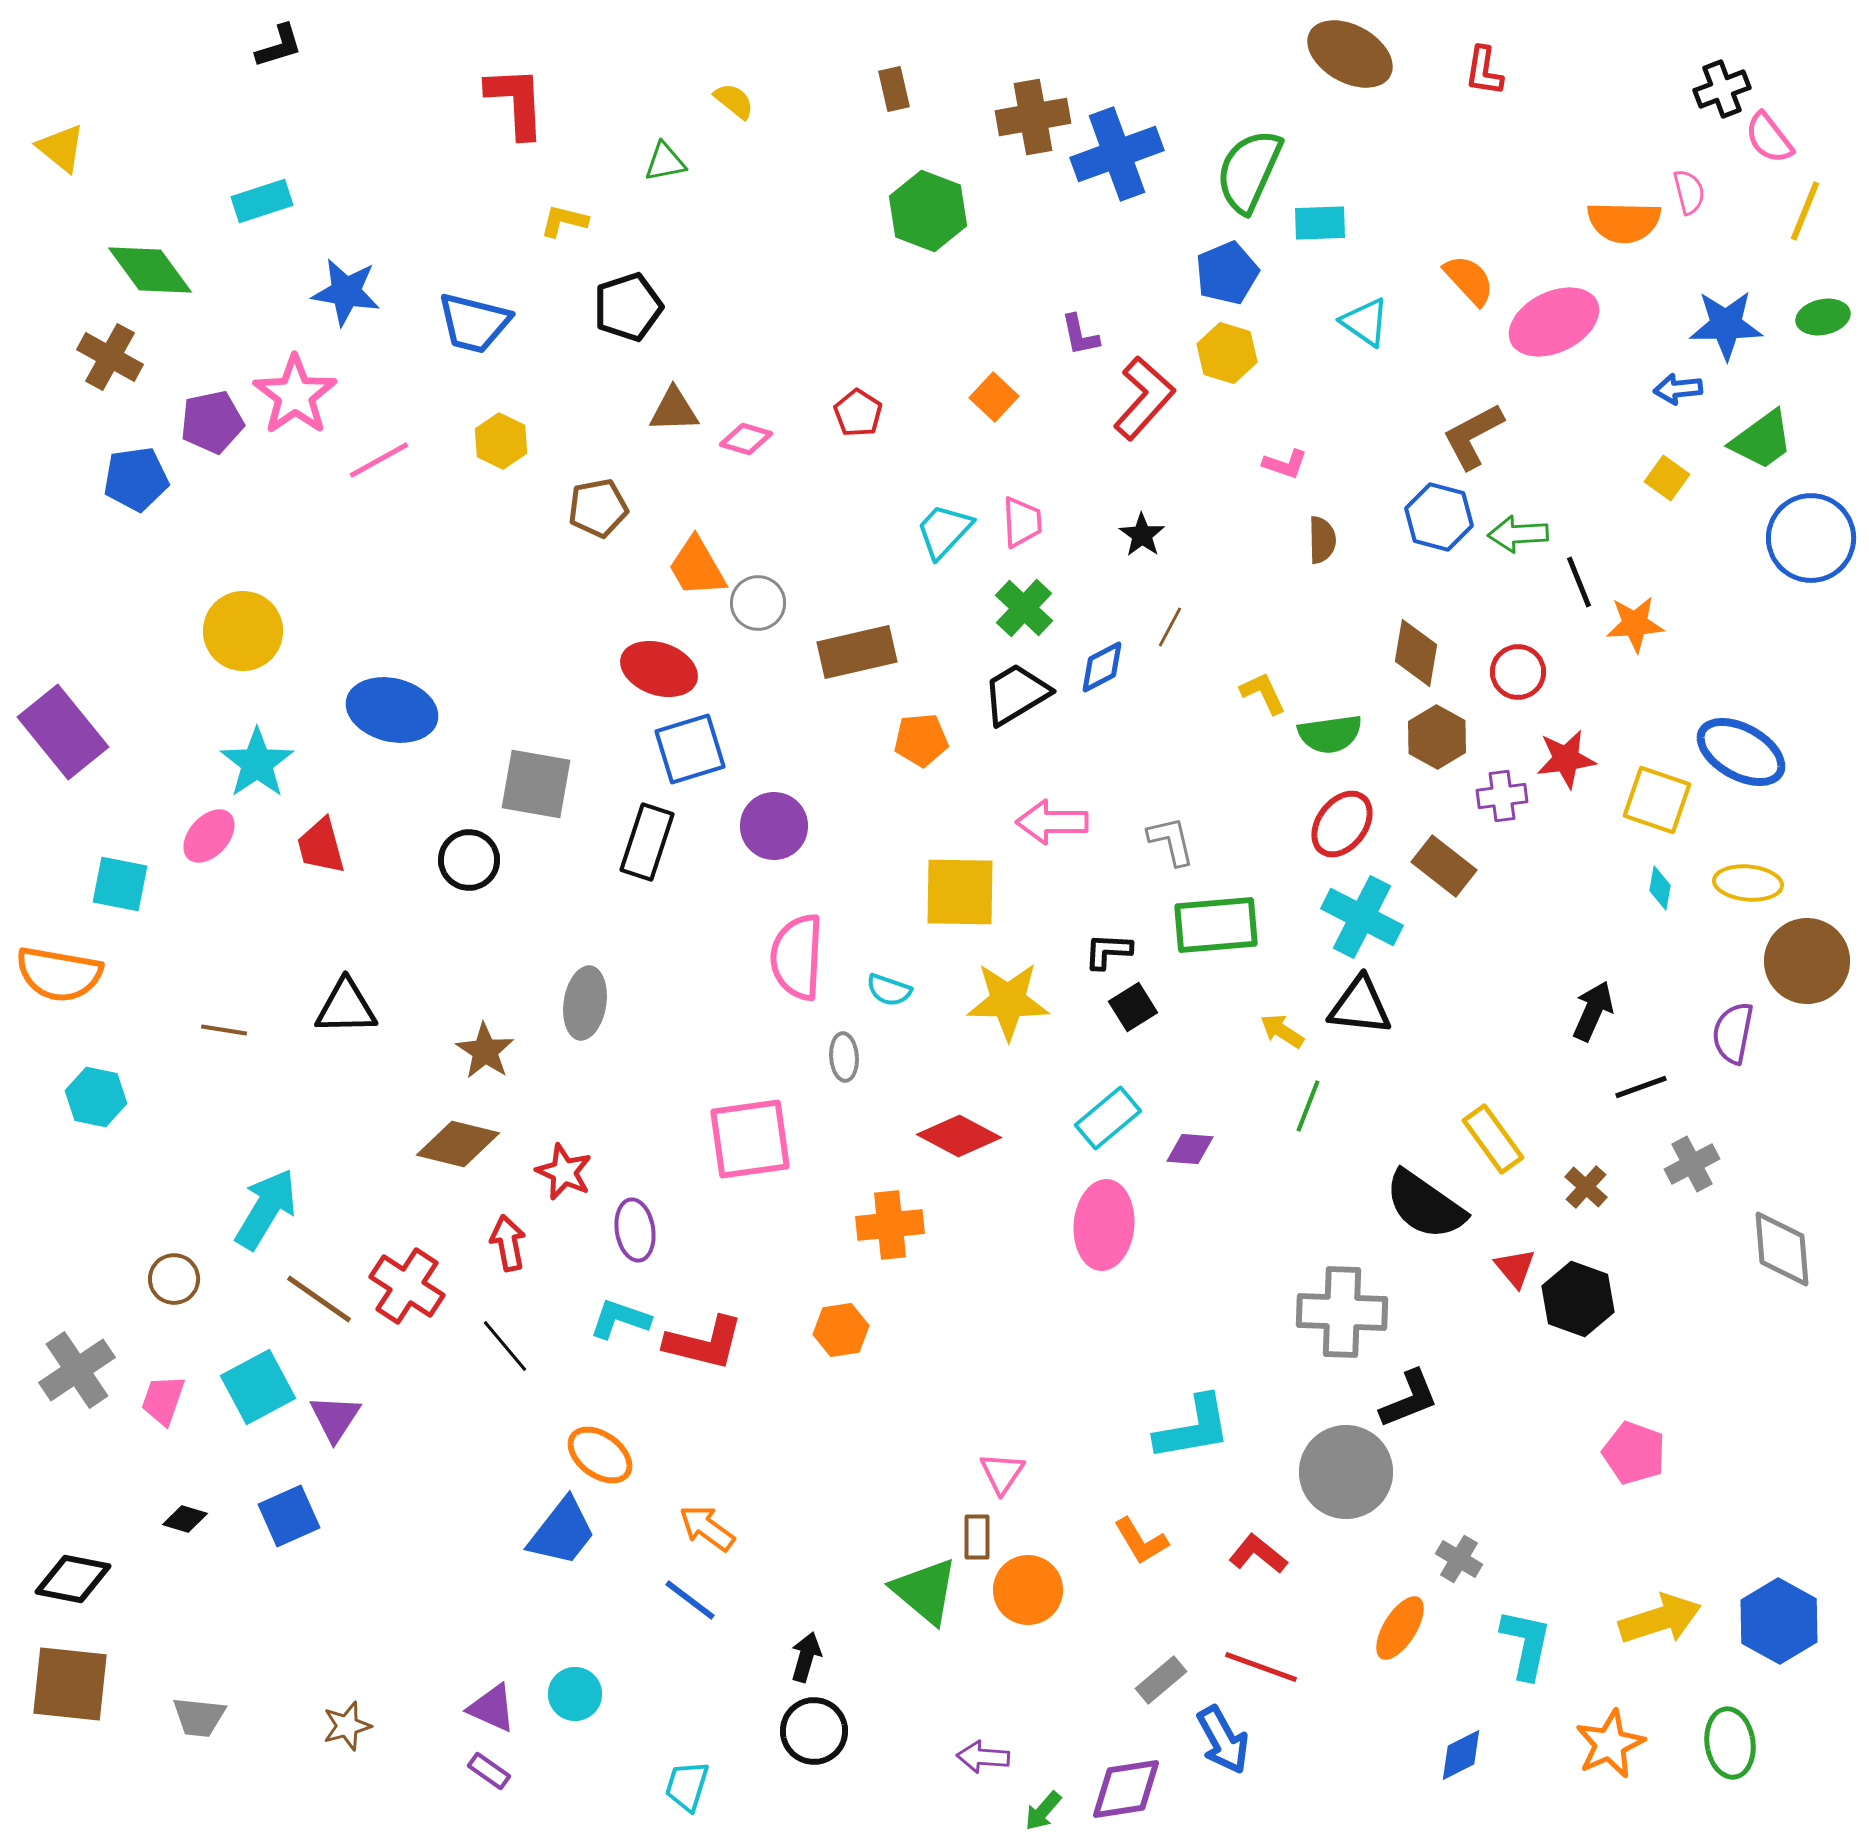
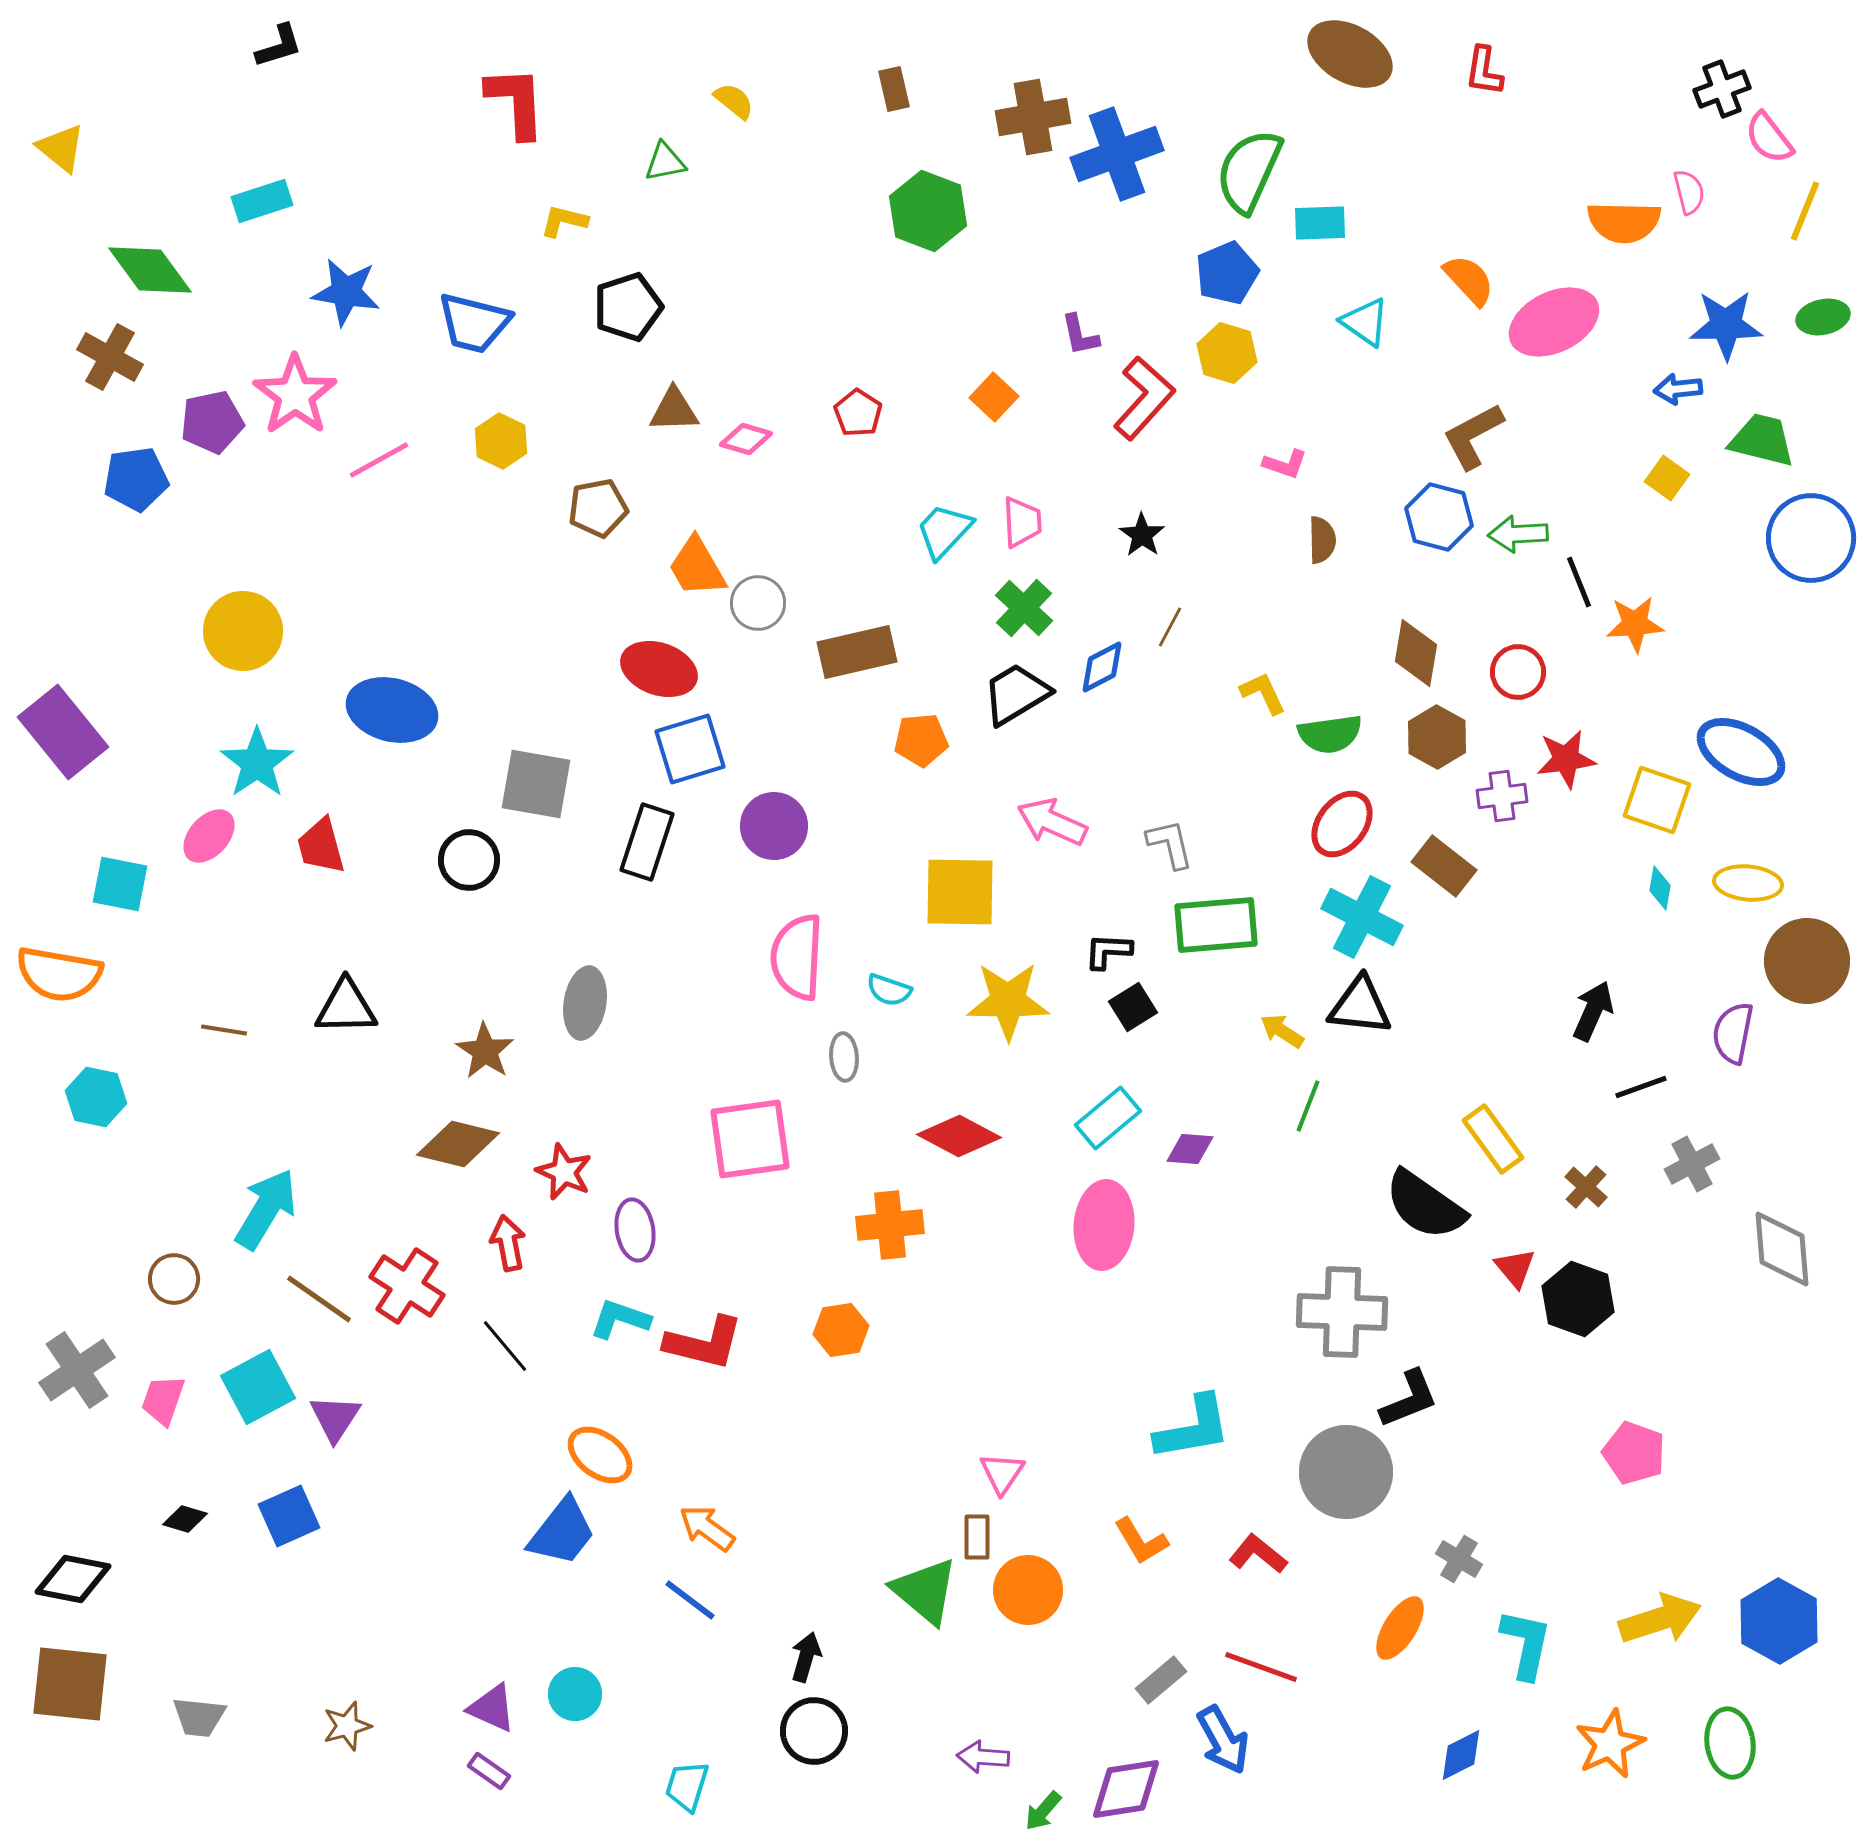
green trapezoid at (1762, 440): rotated 130 degrees counterclockwise
pink arrow at (1052, 822): rotated 24 degrees clockwise
gray L-shape at (1171, 841): moved 1 px left, 3 px down
